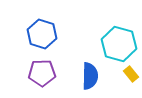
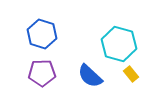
blue semicircle: rotated 132 degrees clockwise
